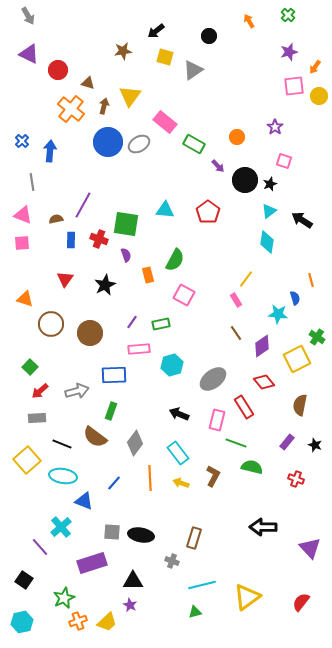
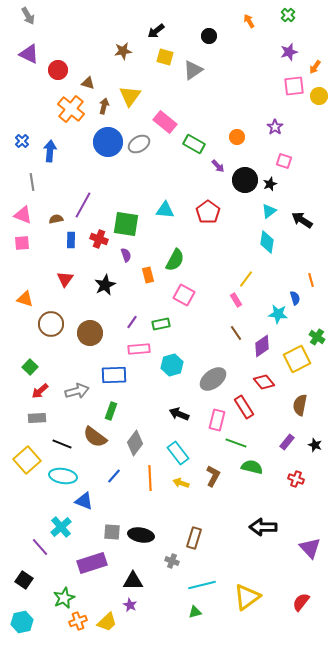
blue line at (114, 483): moved 7 px up
